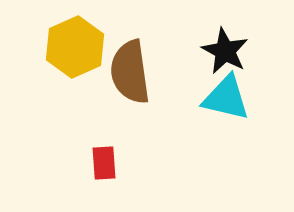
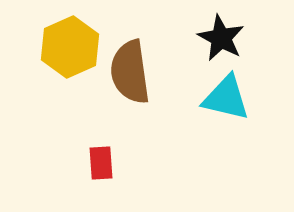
yellow hexagon: moved 5 px left
black star: moved 4 px left, 13 px up
red rectangle: moved 3 px left
